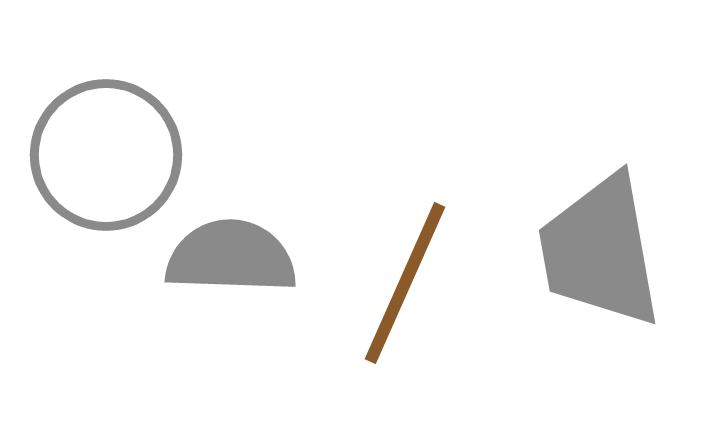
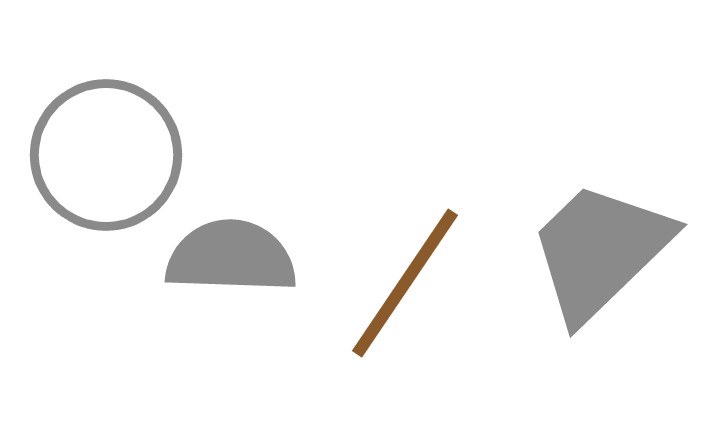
gray trapezoid: rotated 56 degrees clockwise
brown line: rotated 10 degrees clockwise
